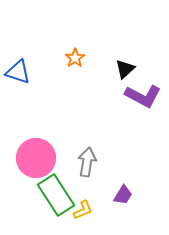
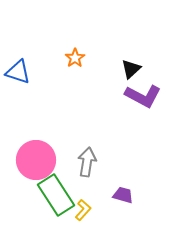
black triangle: moved 6 px right
pink circle: moved 2 px down
purple trapezoid: rotated 105 degrees counterclockwise
yellow L-shape: rotated 25 degrees counterclockwise
